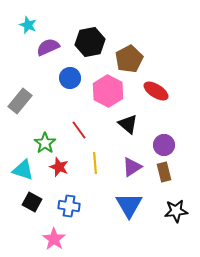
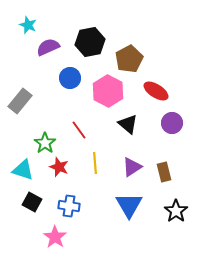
purple circle: moved 8 px right, 22 px up
black star: rotated 30 degrees counterclockwise
pink star: moved 1 px right, 2 px up
